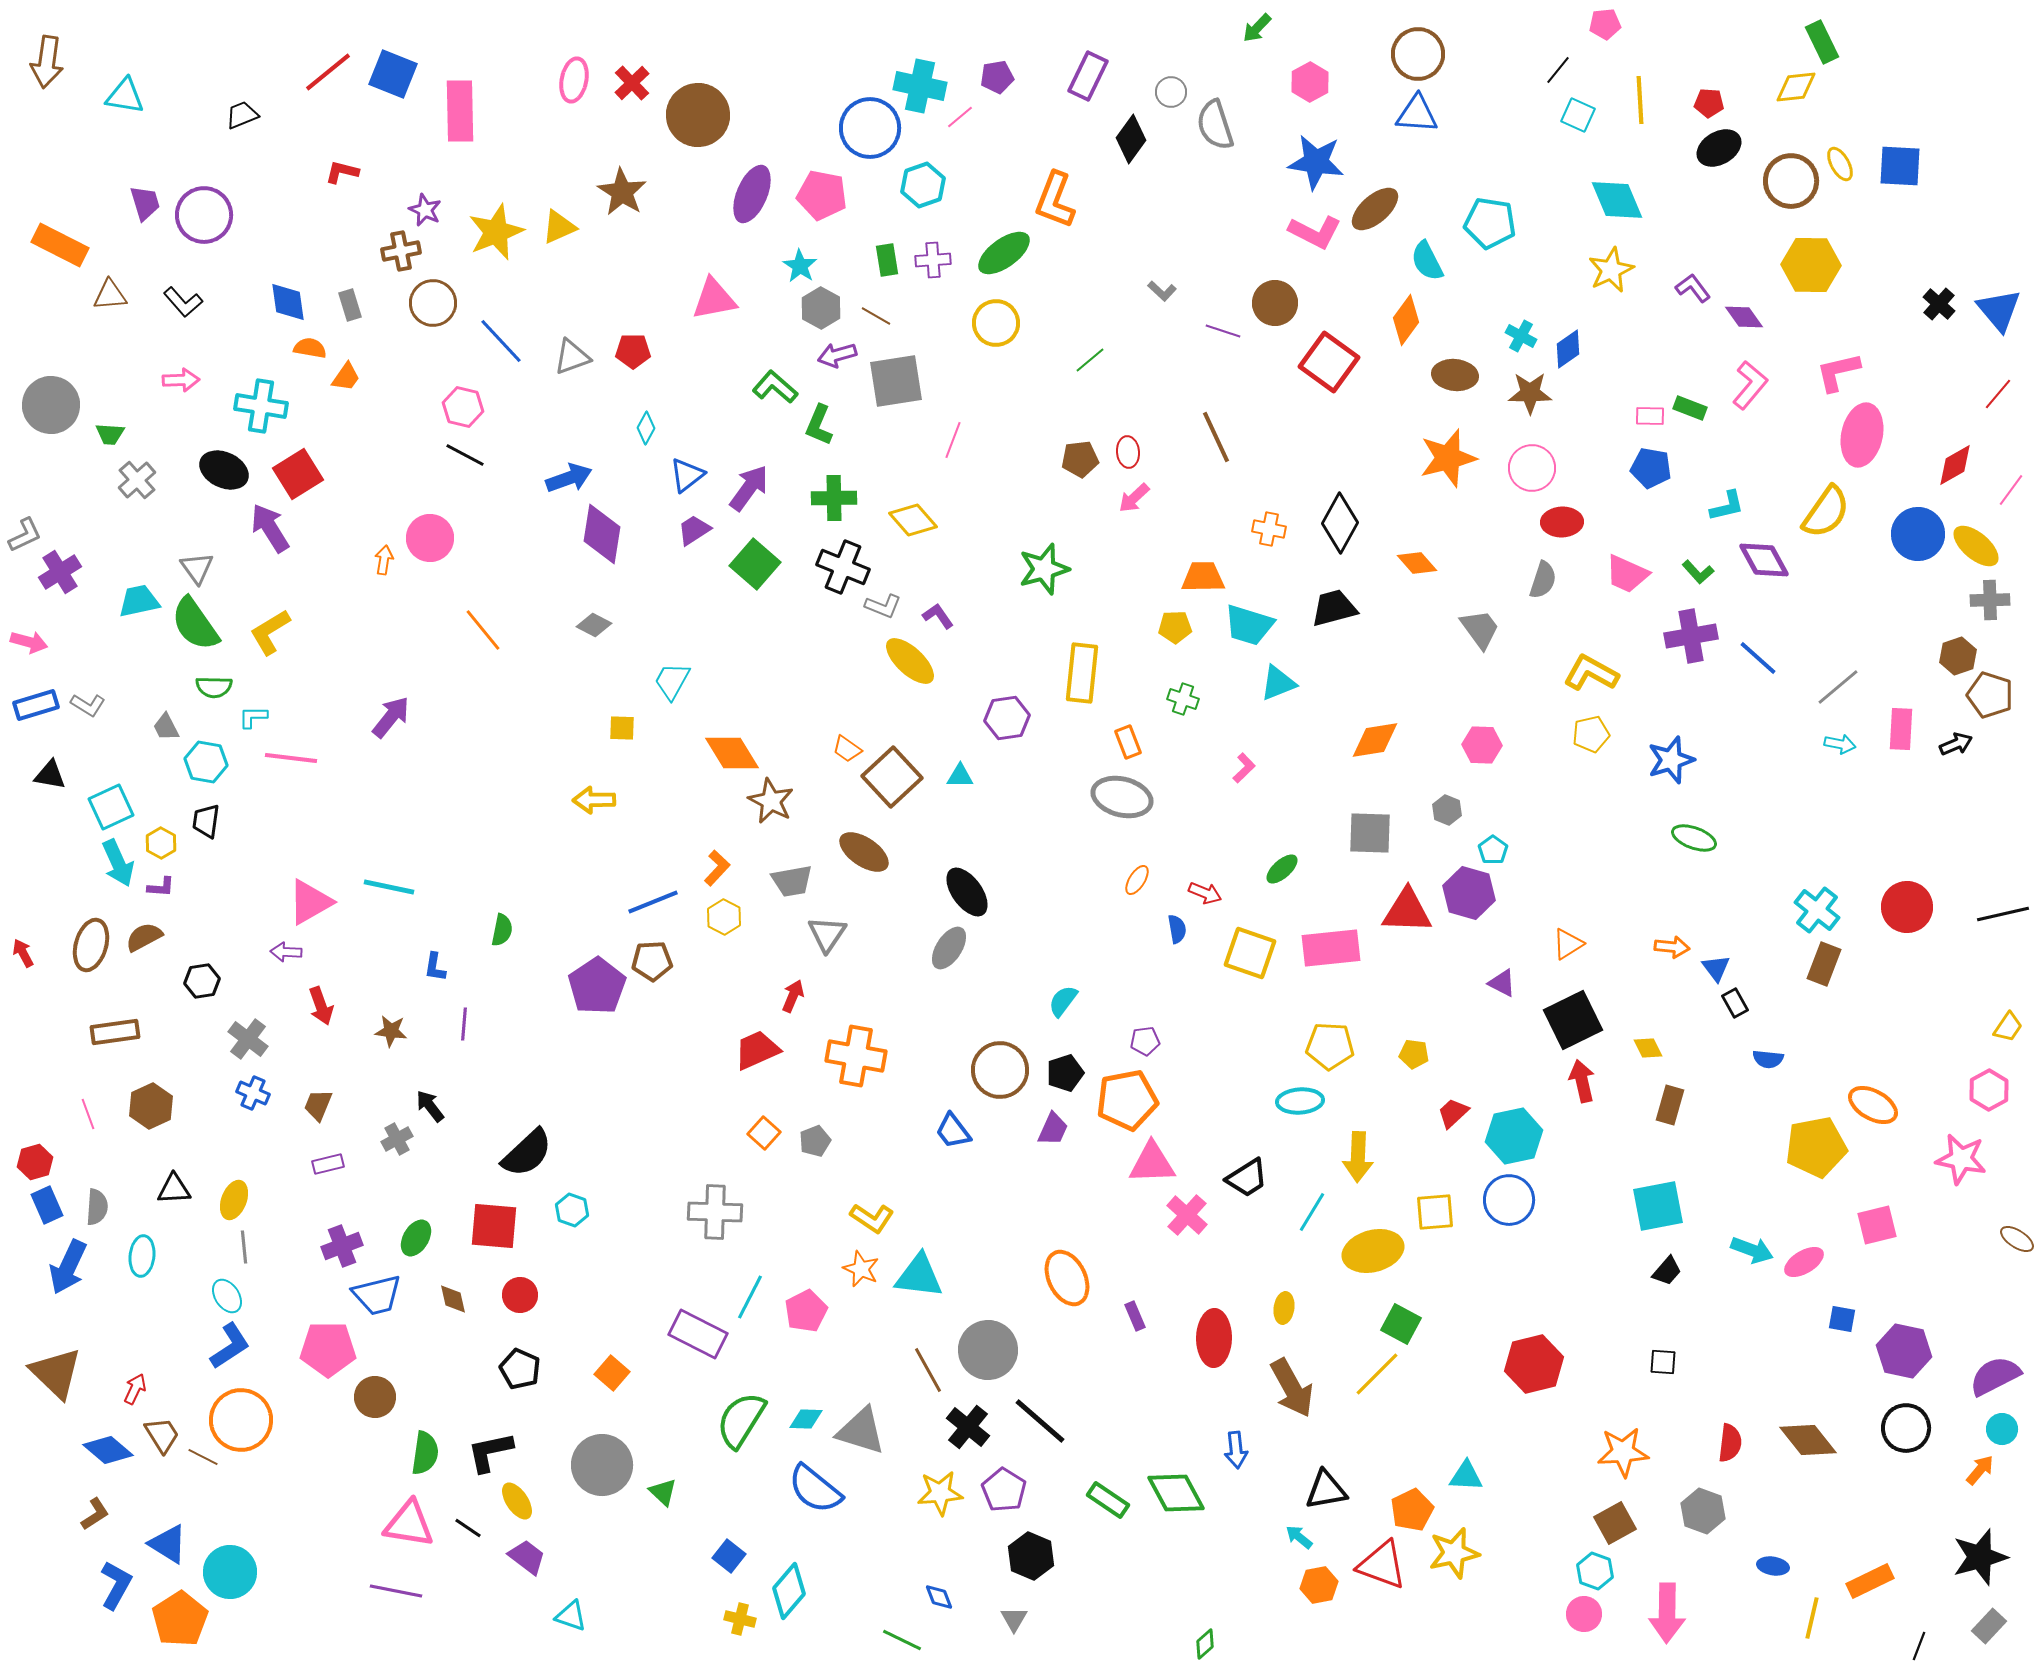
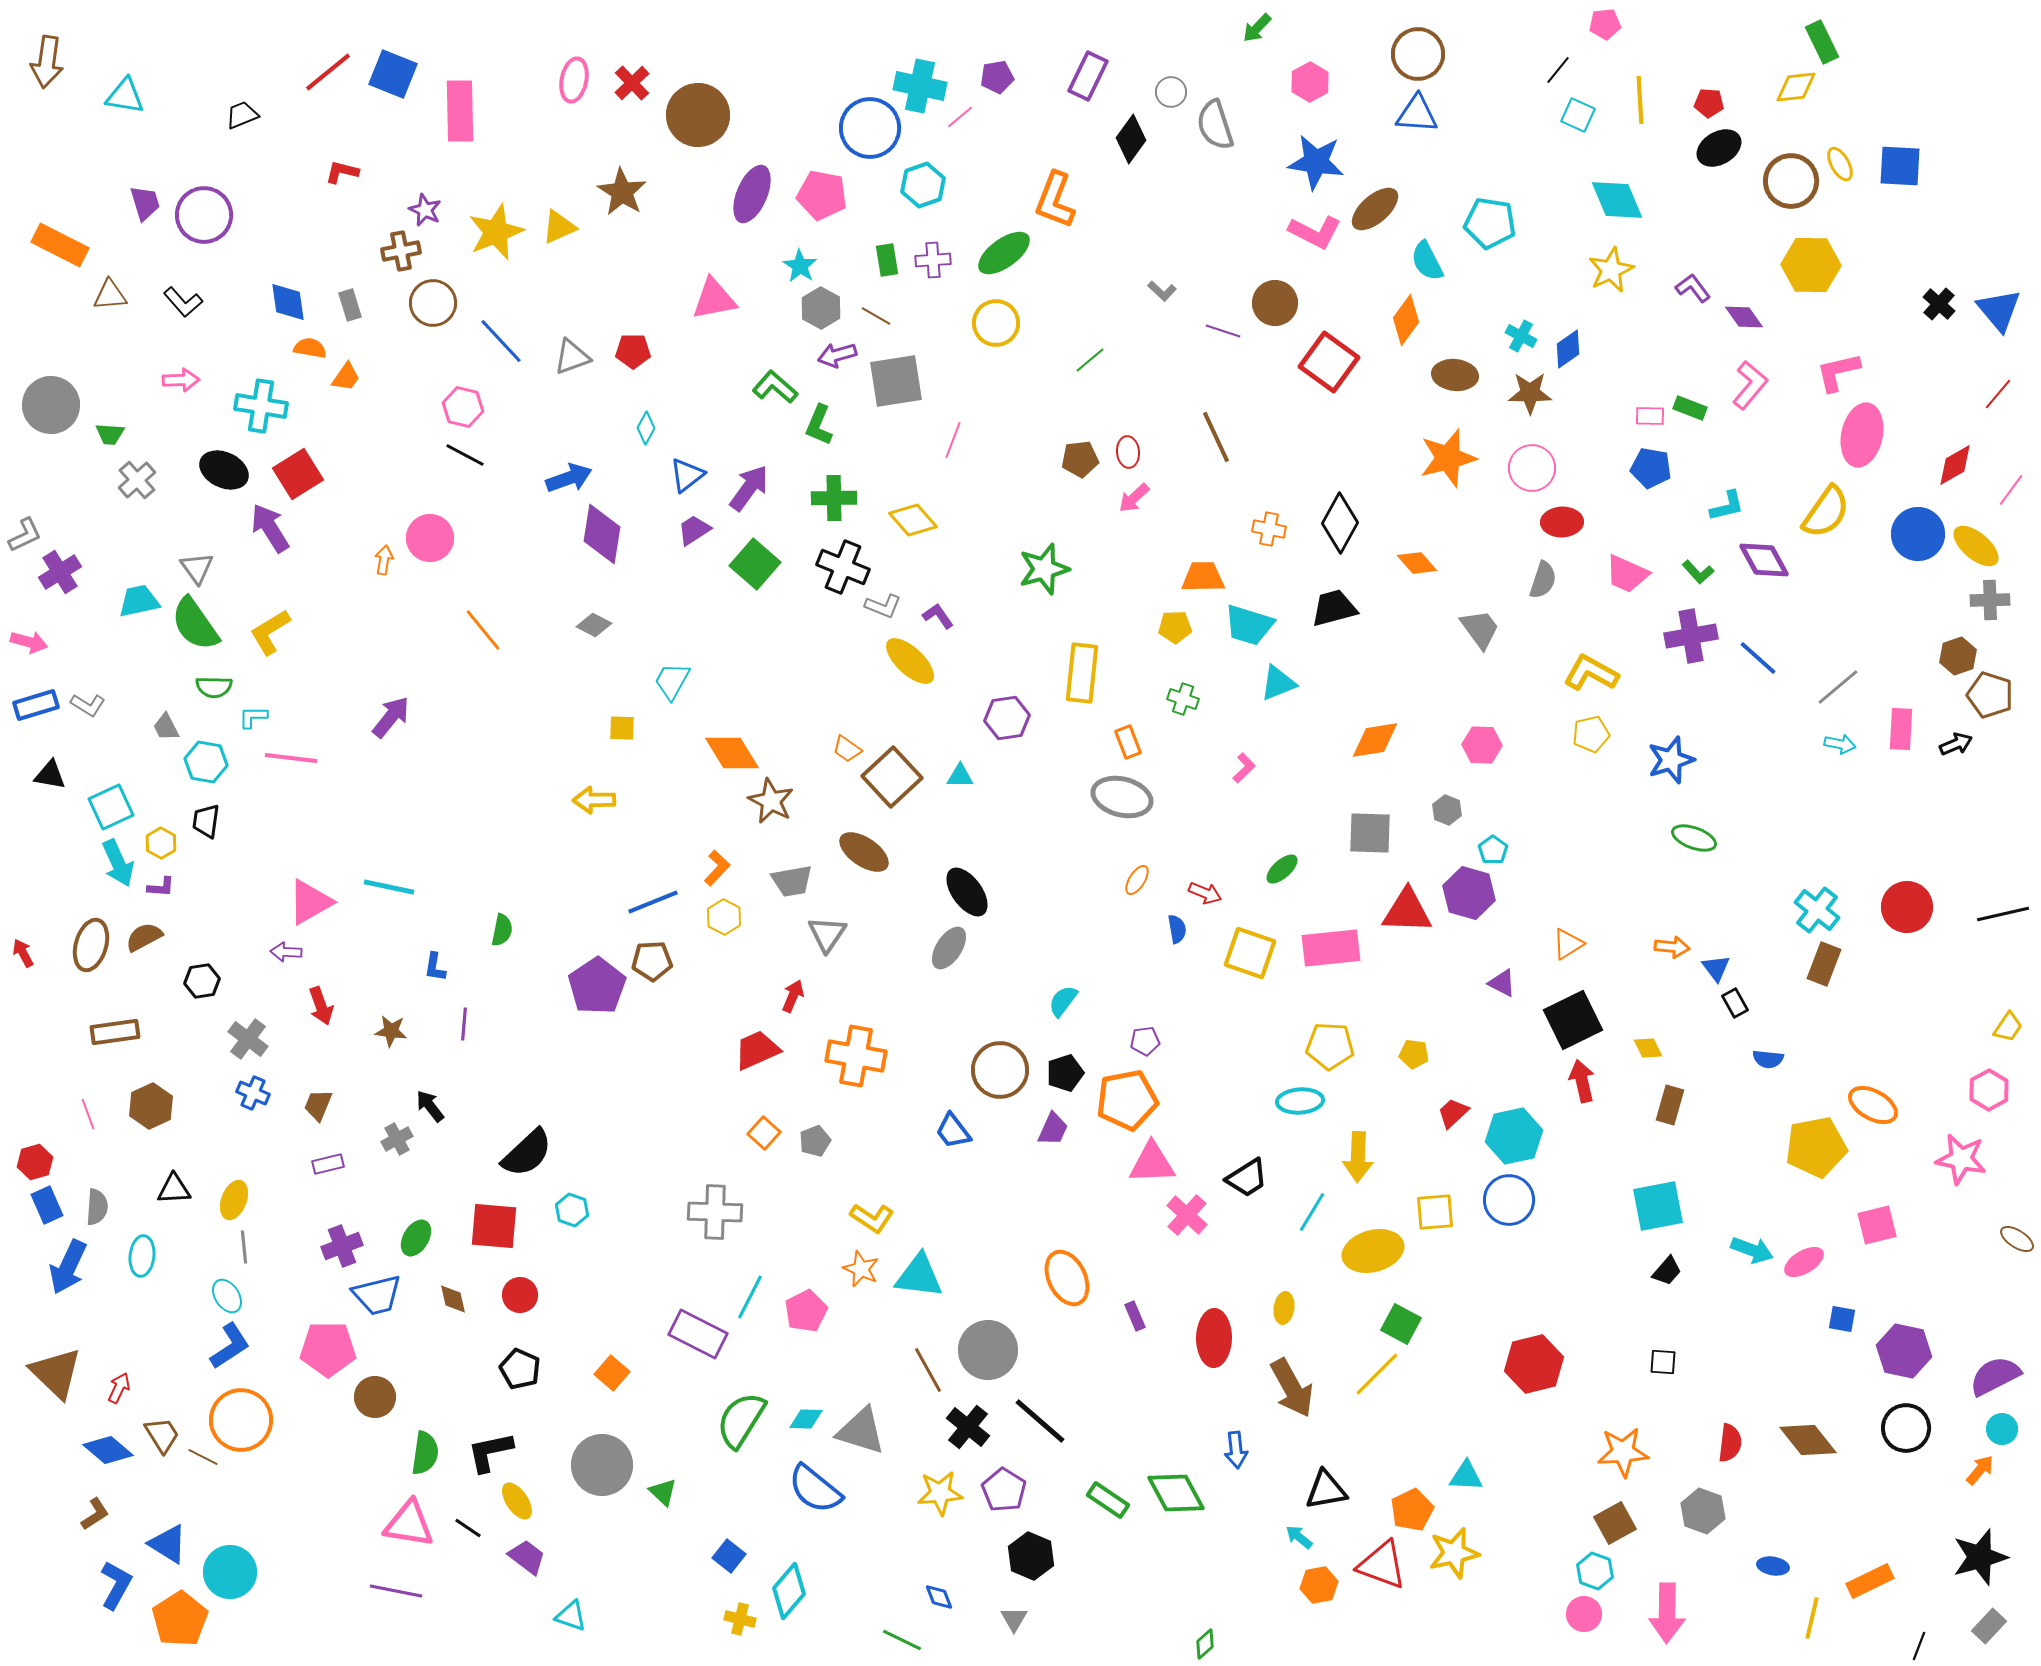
red arrow at (135, 1389): moved 16 px left, 1 px up
